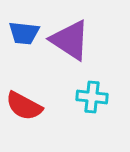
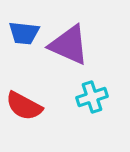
purple triangle: moved 1 px left, 5 px down; rotated 9 degrees counterclockwise
cyan cross: rotated 24 degrees counterclockwise
